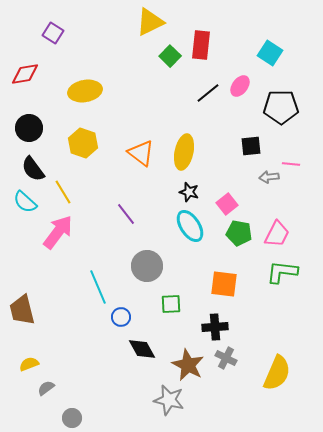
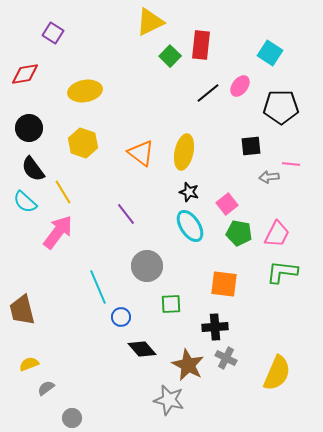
black diamond at (142, 349): rotated 12 degrees counterclockwise
